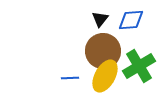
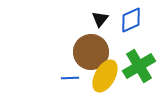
blue diamond: rotated 20 degrees counterclockwise
brown circle: moved 12 px left, 1 px down
